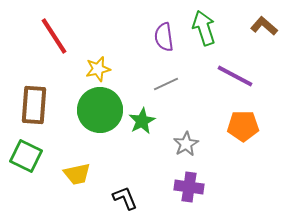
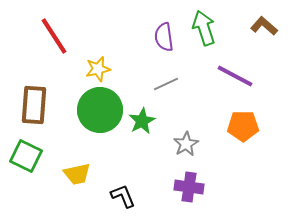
black L-shape: moved 2 px left, 2 px up
